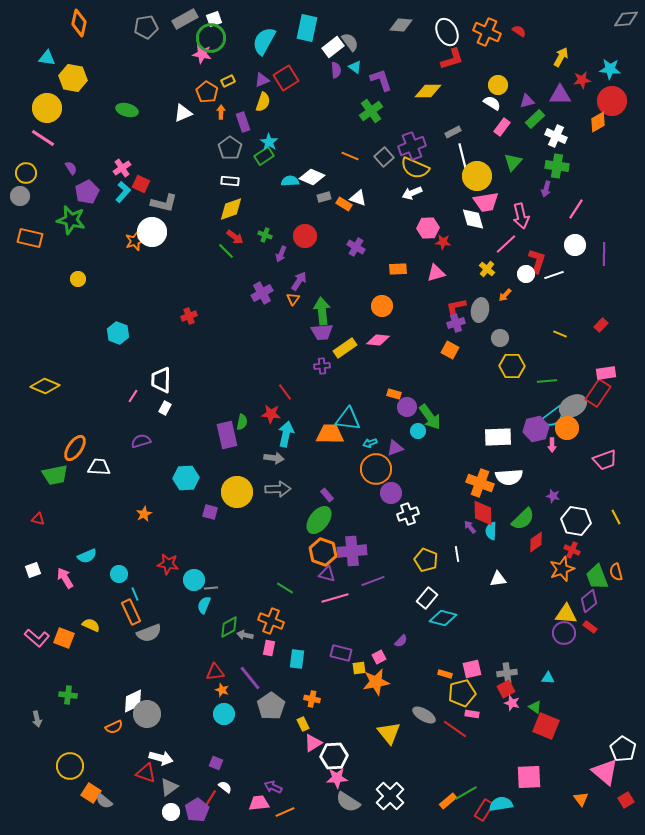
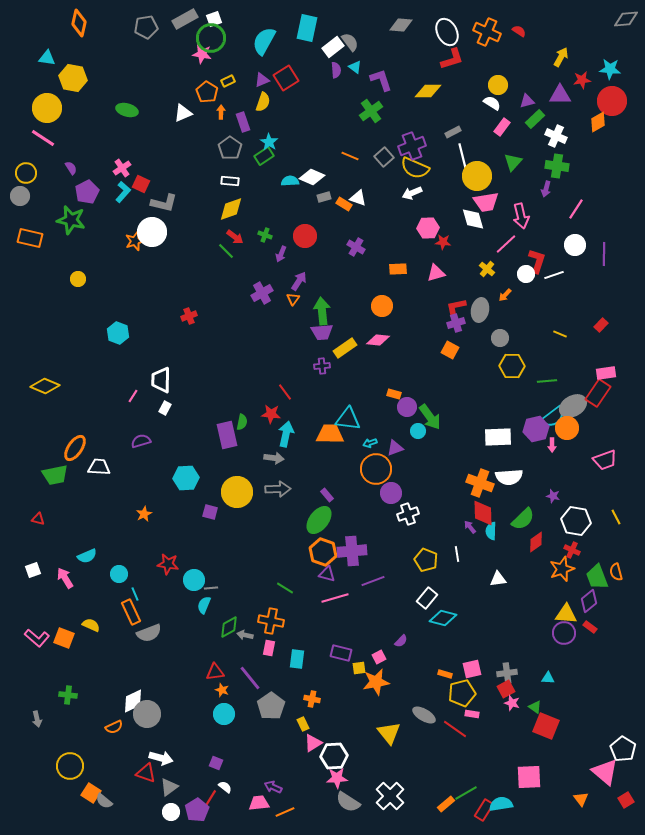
orange cross at (271, 621): rotated 10 degrees counterclockwise
orange rectangle at (448, 801): moved 2 px left, 3 px down
